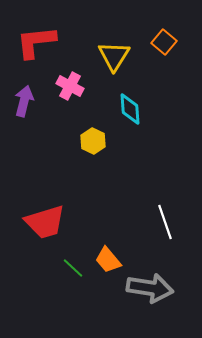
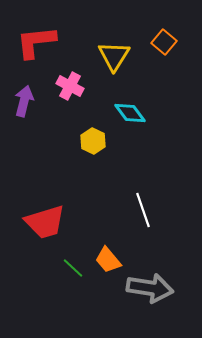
cyan diamond: moved 4 px down; rotated 32 degrees counterclockwise
white line: moved 22 px left, 12 px up
